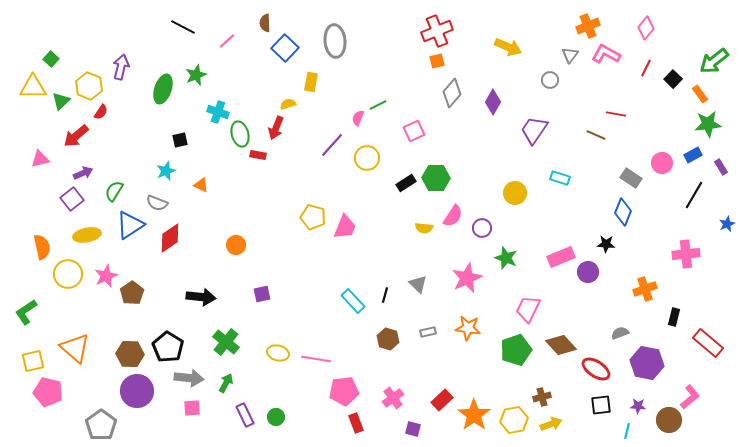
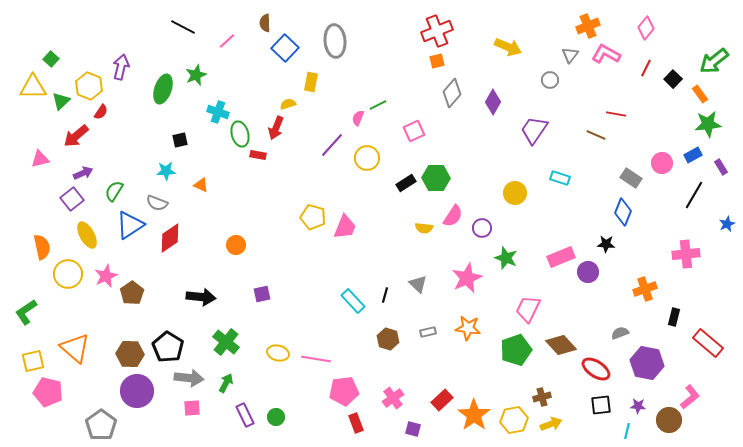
cyan star at (166, 171): rotated 18 degrees clockwise
yellow ellipse at (87, 235): rotated 72 degrees clockwise
